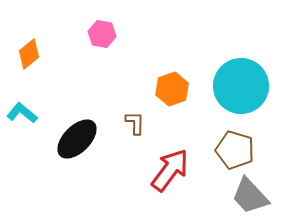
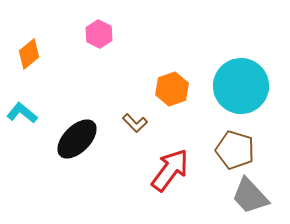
pink hexagon: moved 3 px left; rotated 16 degrees clockwise
brown L-shape: rotated 135 degrees clockwise
